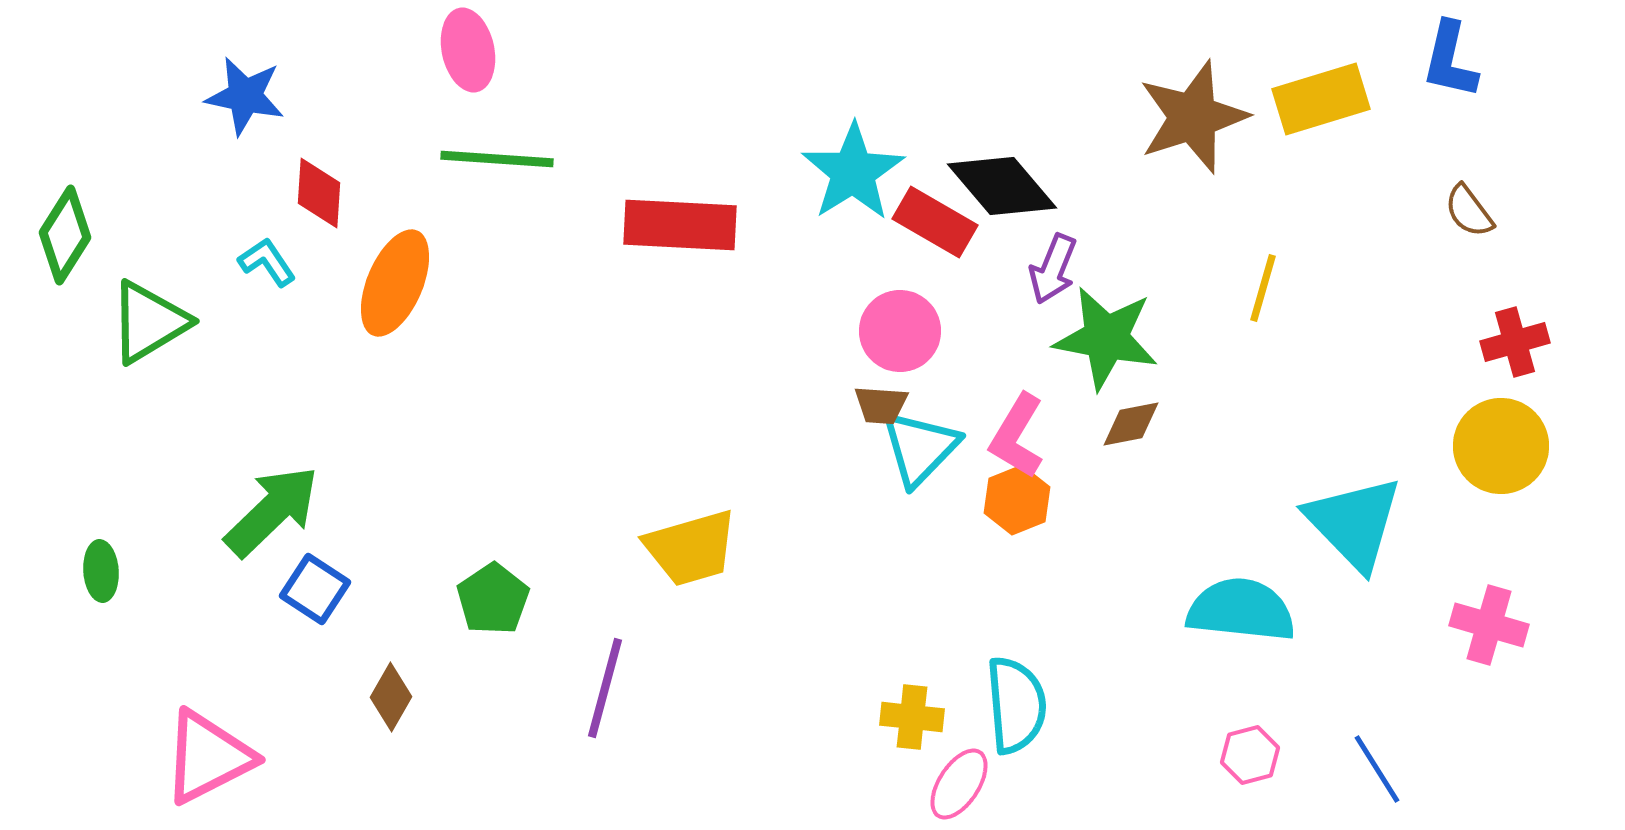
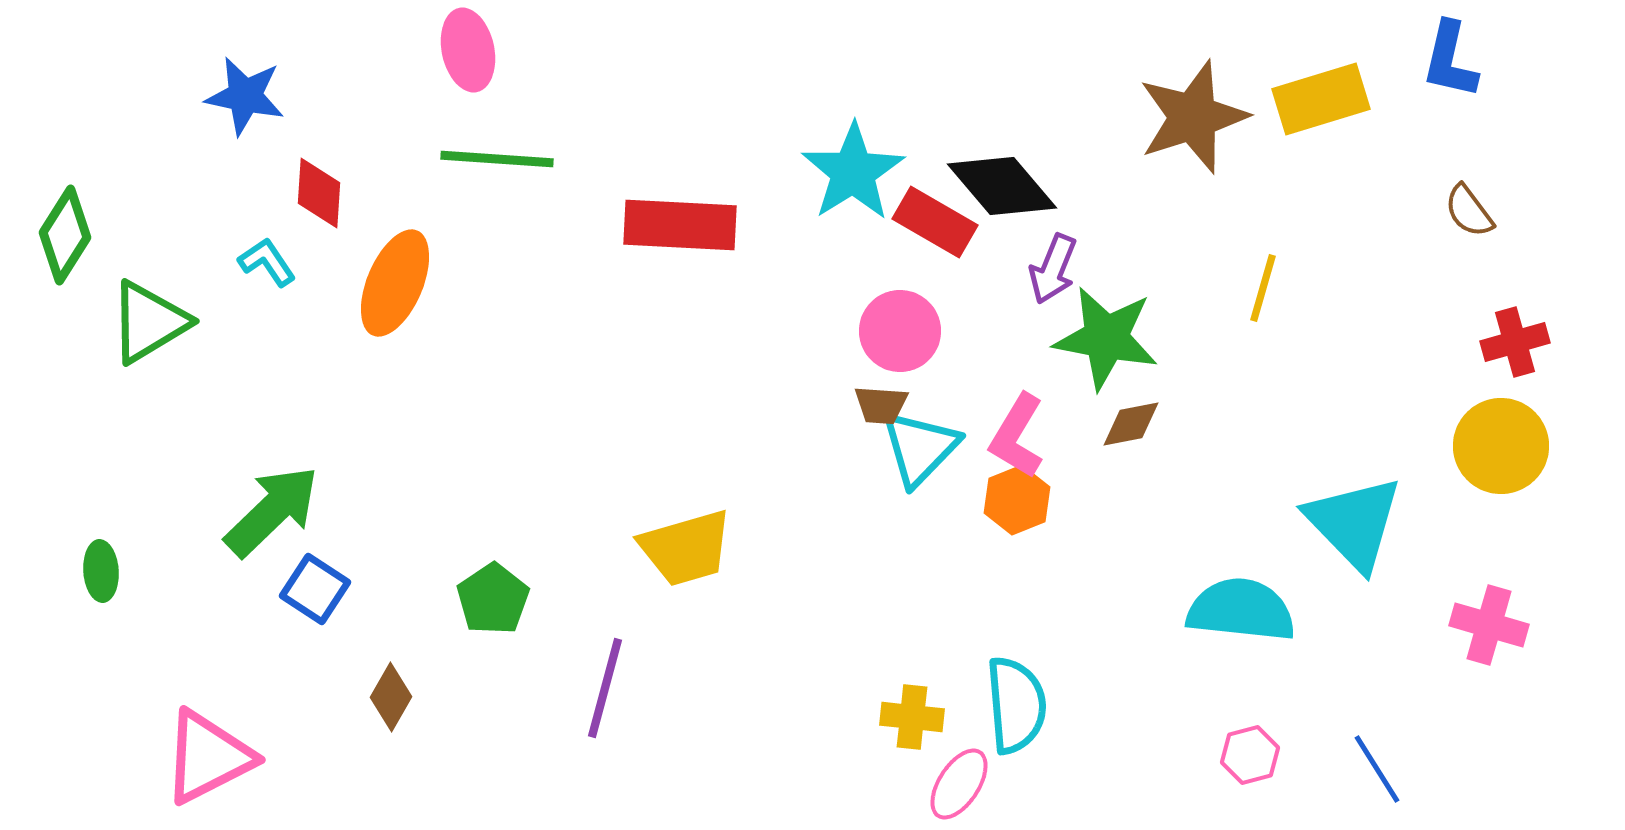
yellow trapezoid at (691, 548): moved 5 px left
